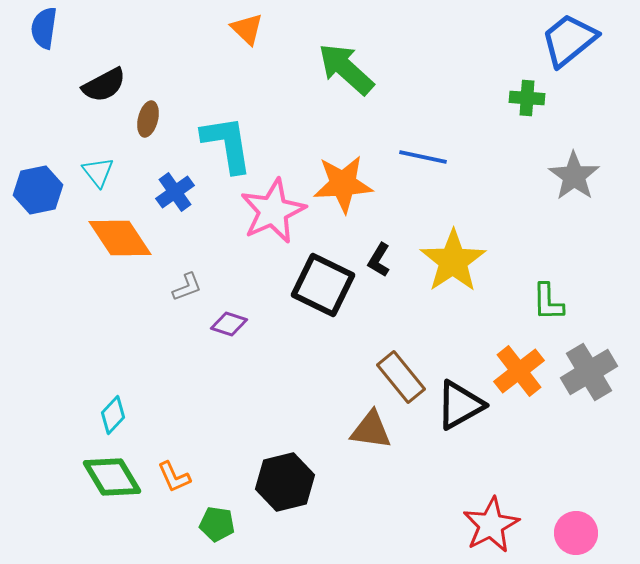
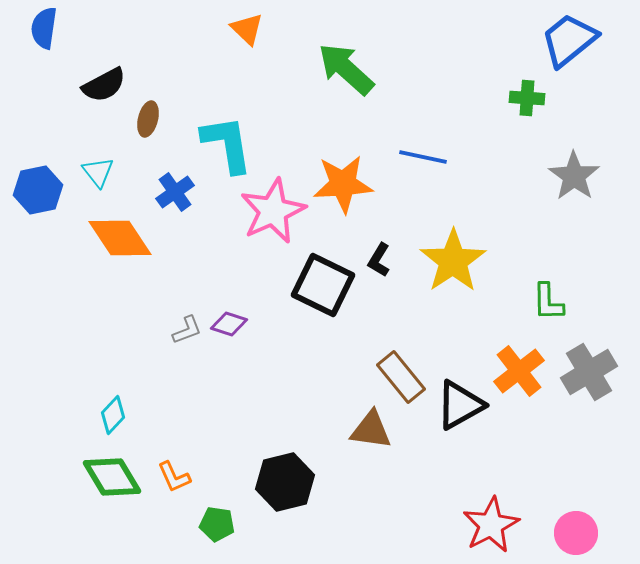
gray L-shape: moved 43 px down
